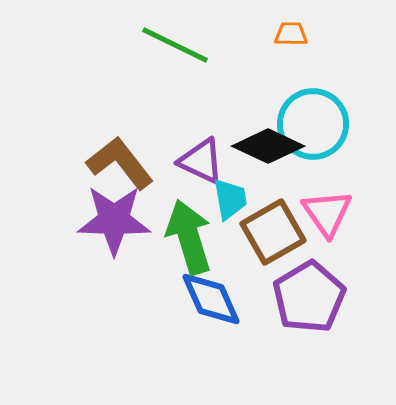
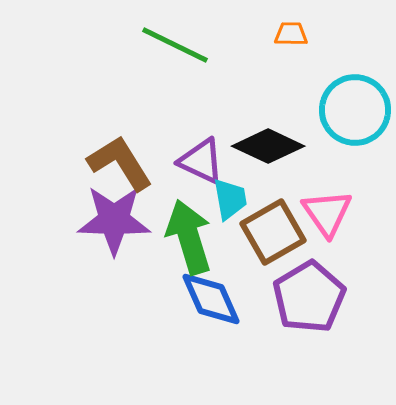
cyan circle: moved 42 px right, 14 px up
brown L-shape: rotated 6 degrees clockwise
